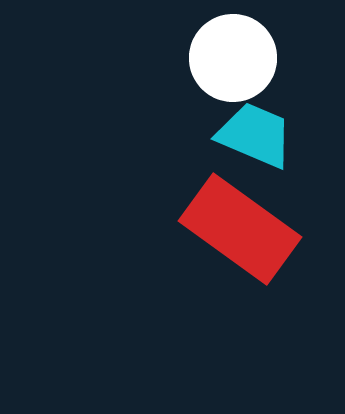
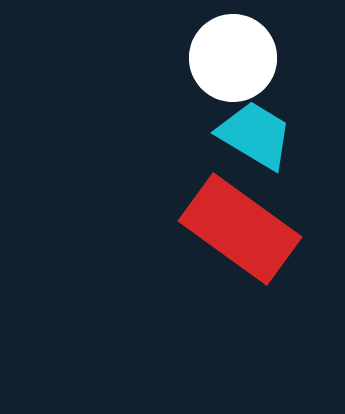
cyan trapezoid: rotated 8 degrees clockwise
